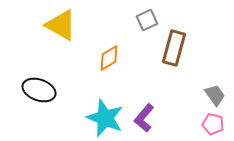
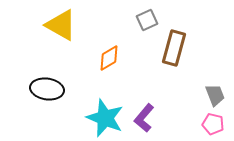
black ellipse: moved 8 px right, 1 px up; rotated 12 degrees counterclockwise
gray trapezoid: rotated 15 degrees clockwise
